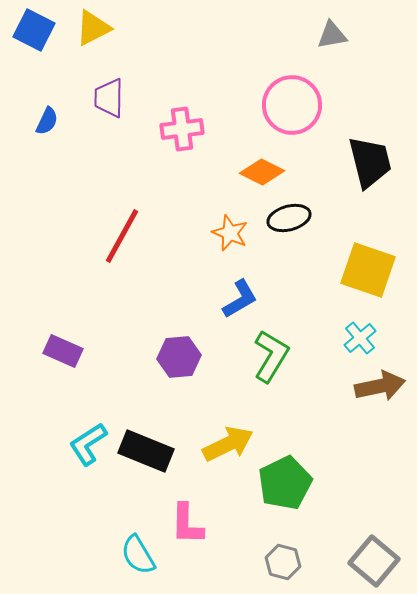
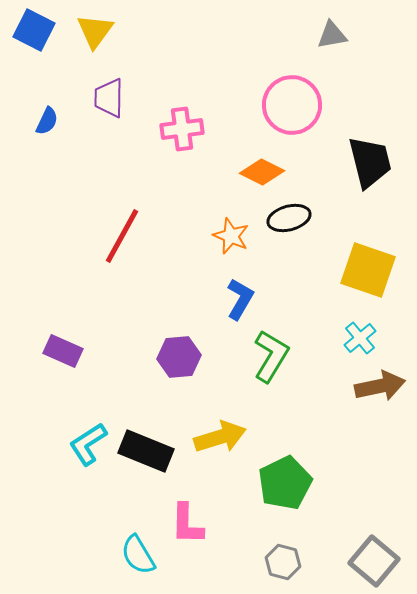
yellow triangle: moved 2 px right, 3 px down; rotated 27 degrees counterclockwise
orange star: moved 1 px right, 3 px down
blue L-shape: rotated 30 degrees counterclockwise
yellow arrow: moved 8 px left, 7 px up; rotated 9 degrees clockwise
